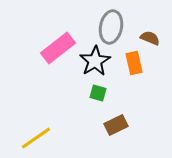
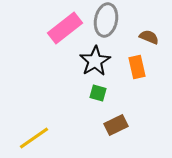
gray ellipse: moved 5 px left, 7 px up
brown semicircle: moved 1 px left, 1 px up
pink rectangle: moved 7 px right, 20 px up
orange rectangle: moved 3 px right, 4 px down
yellow line: moved 2 px left
